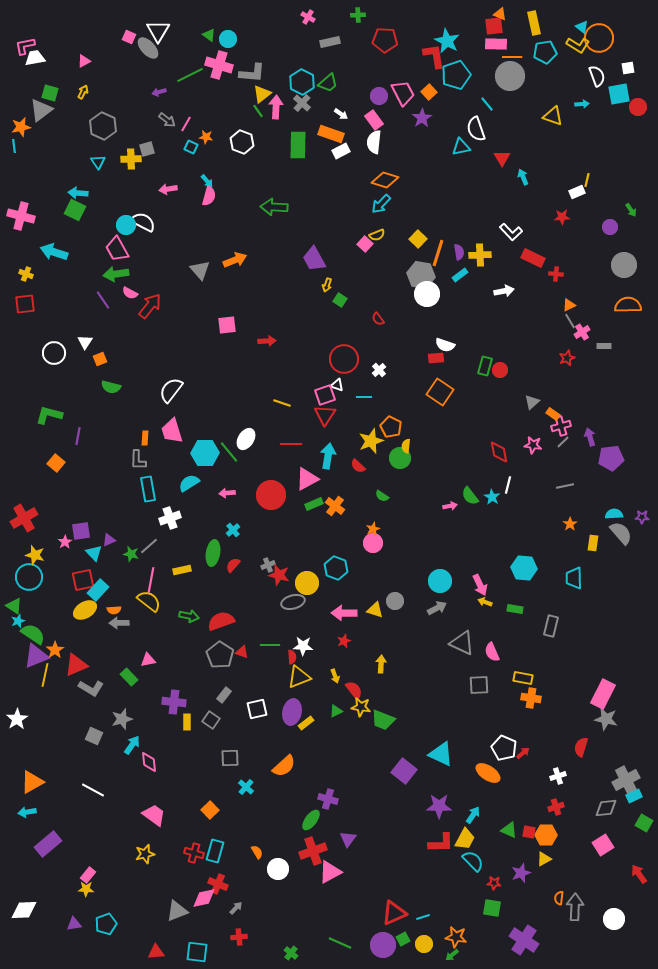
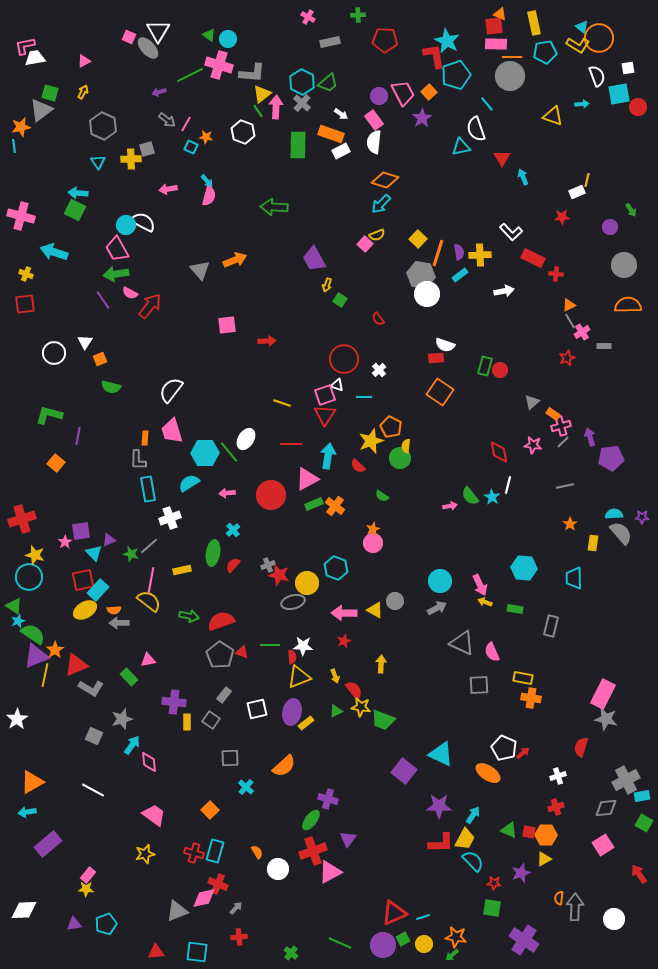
white hexagon at (242, 142): moved 1 px right, 10 px up
red cross at (24, 518): moved 2 px left, 1 px down; rotated 12 degrees clockwise
yellow triangle at (375, 610): rotated 12 degrees clockwise
cyan rectangle at (634, 796): moved 8 px right; rotated 14 degrees clockwise
